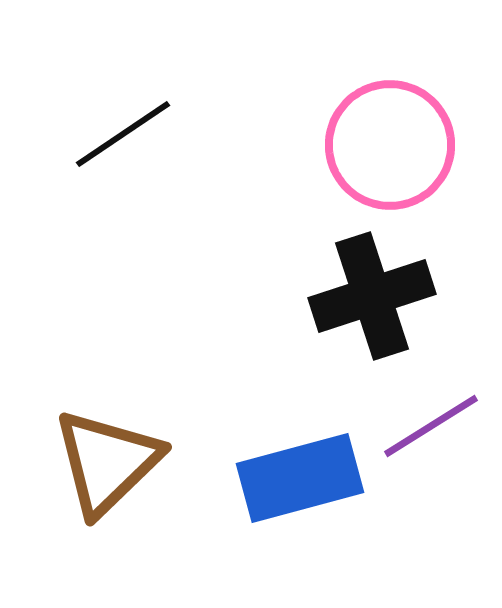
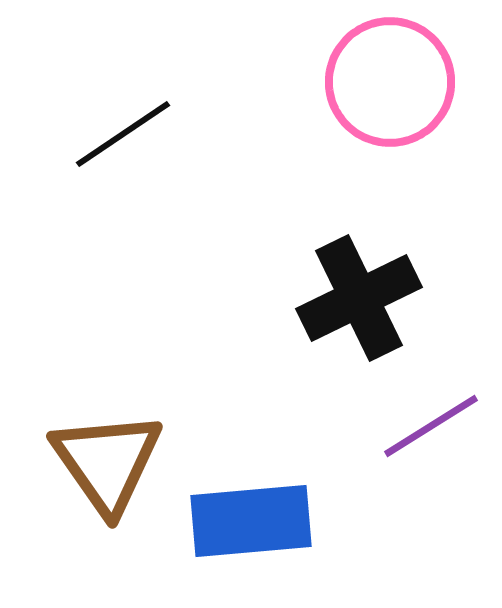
pink circle: moved 63 px up
black cross: moved 13 px left, 2 px down; rotated 8 degrees counterclockwise
brown triangle: rotated 21 degrees counterclockwise
blue rectangle: moved 49 px left, 43 px down; rotated 10 degrees clockwise
